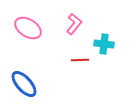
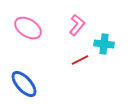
pink L-shape: moved 3 px right, 1 px down
red line: rotated 24 degrees counterclockwise
